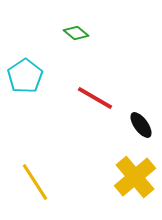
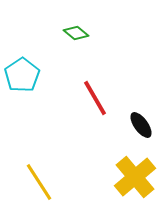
cyan pentagon: moved 3 px left, 1 px up
red line: rotated 30 degrees clockwise
yellow line: moved 4 px right
